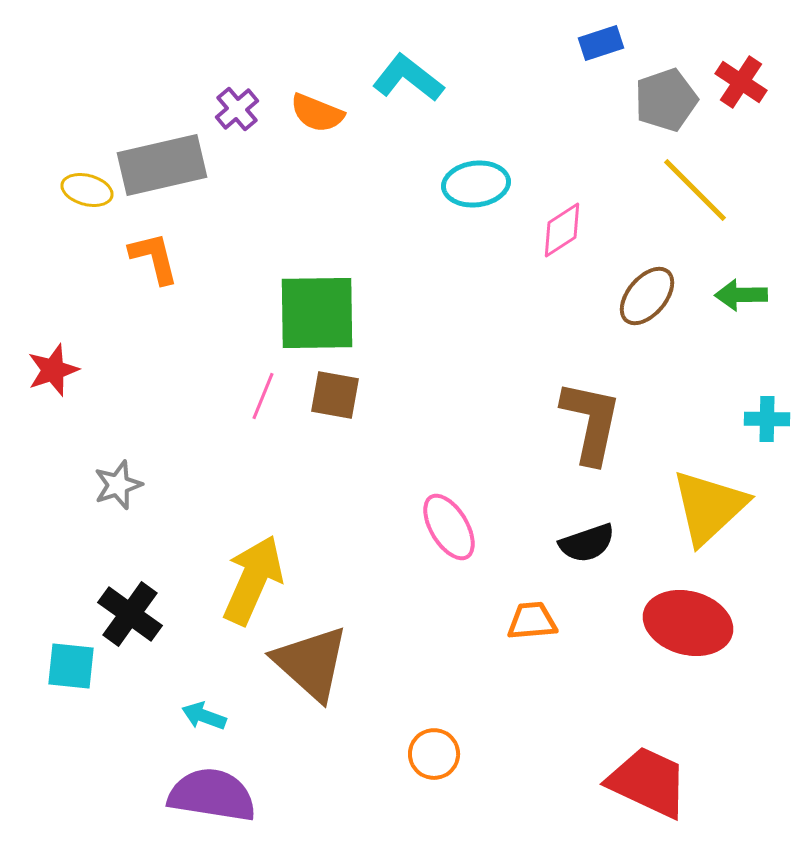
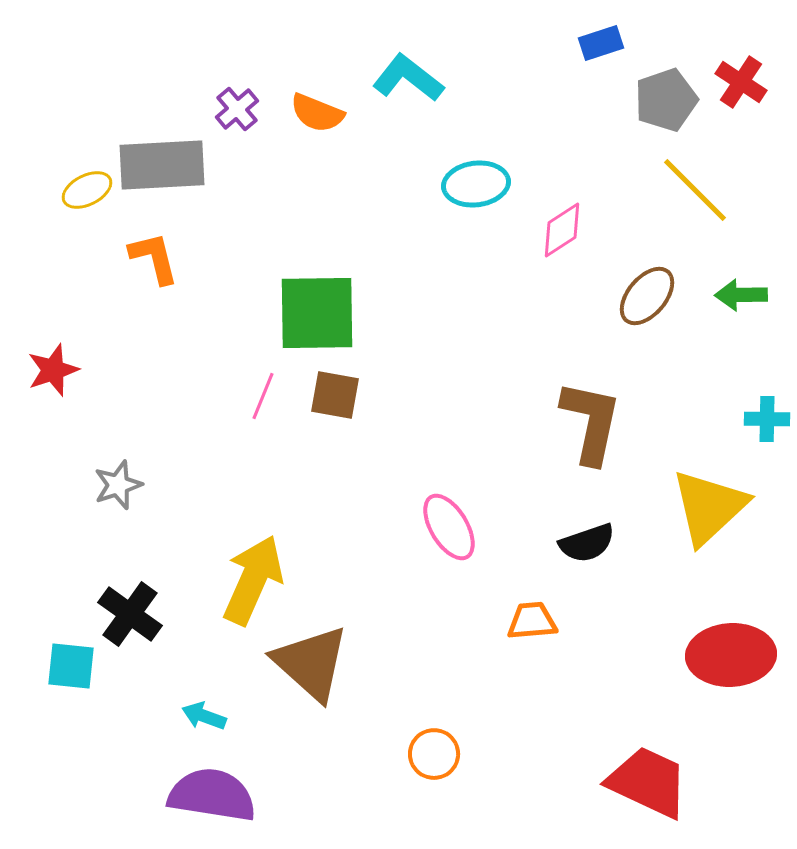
gray rectangle: rotated 10 degrees clockwise
yellow ellipse: rotated 42 degrees counterclockwise
red ellipse: moved 43 px right, 32 px down; rotated 18 degrees counterclockwise
